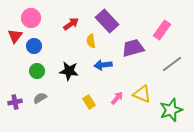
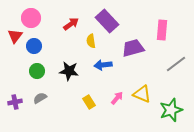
pink rectangle: rotated 30 degrees counterclockwise
gray line: moved 4 px right
